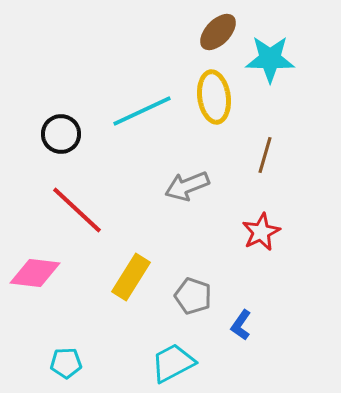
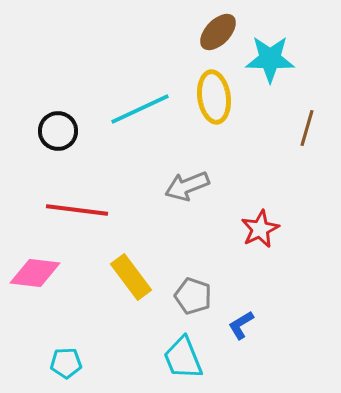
cyan line: moved 2 px left, 2 px up
black circle: moved 3 px left, 3 px up
brown line: moved 42 px right, 27 px up
red line: rotated 36 degrees counterclockwise
red star: moved 1 px left, 3 px up
yellow rectangle: rotated 69 degrees counterclockwise
blue L-shape: rotated 24 degrees clockwise
cyan trapezoid: moved 10 px right, 5 px up; rotated 84 degrees counterclockwise
